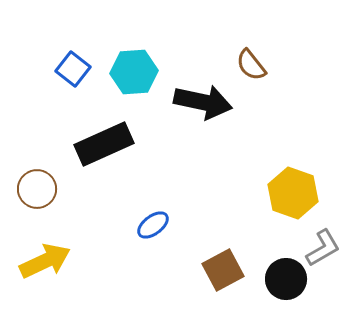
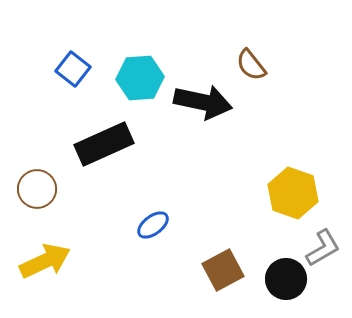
cyan hexagon: moved 6 px right, 6 px down
